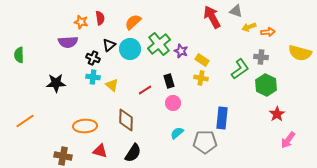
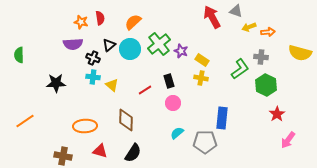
purple semicircle: moved 5 px right, 2 px down
